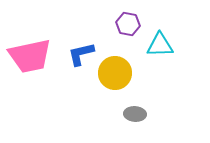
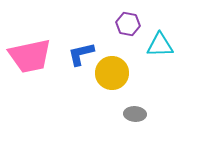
yellow circle: moved 3 px left
